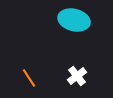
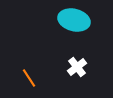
white cross: moved 9 px up
